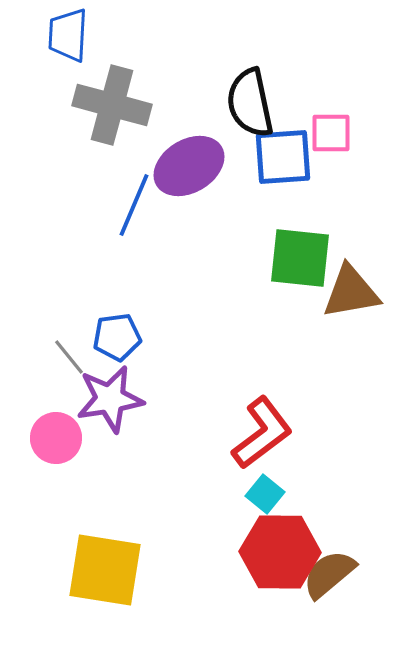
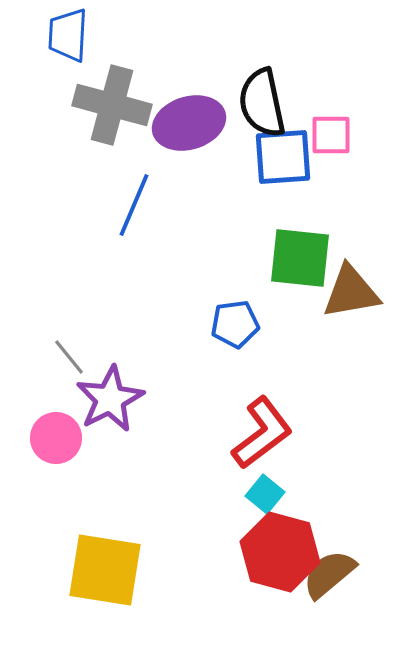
black semicircle: moved 12 px right
pink square: moved 2 px down
purple ellipse: moved 43 px up; rotated 14 degrees clockwise
blue pentagon: moved 118 px right, 13 px up
purple star: rotated 18 degrees counterclockwise
red hexagon: rotated 14 degrees clockwise
